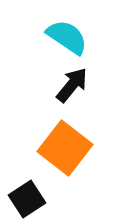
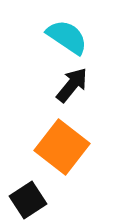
orange square: moved 3 px left, 1 px up
black square: moved 1 px right, 1 px down
